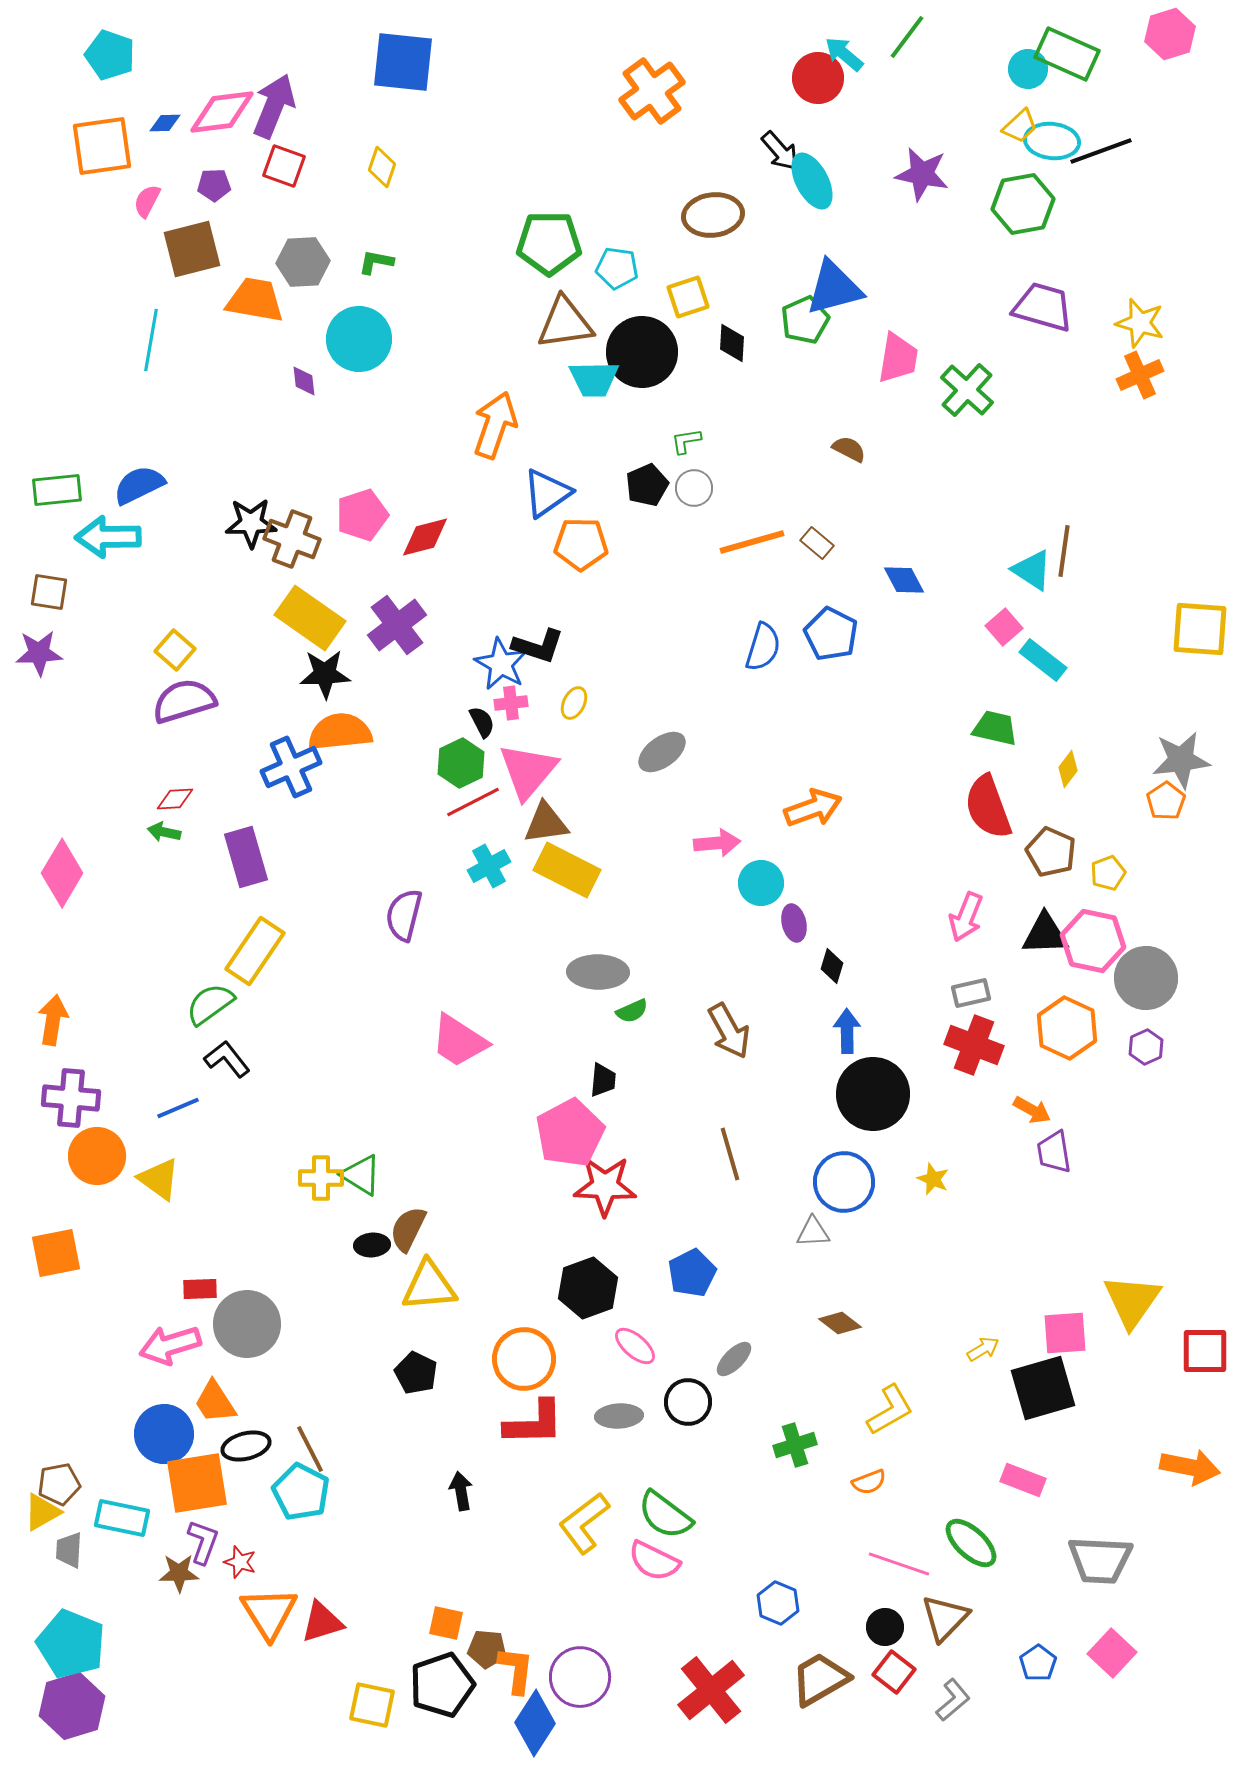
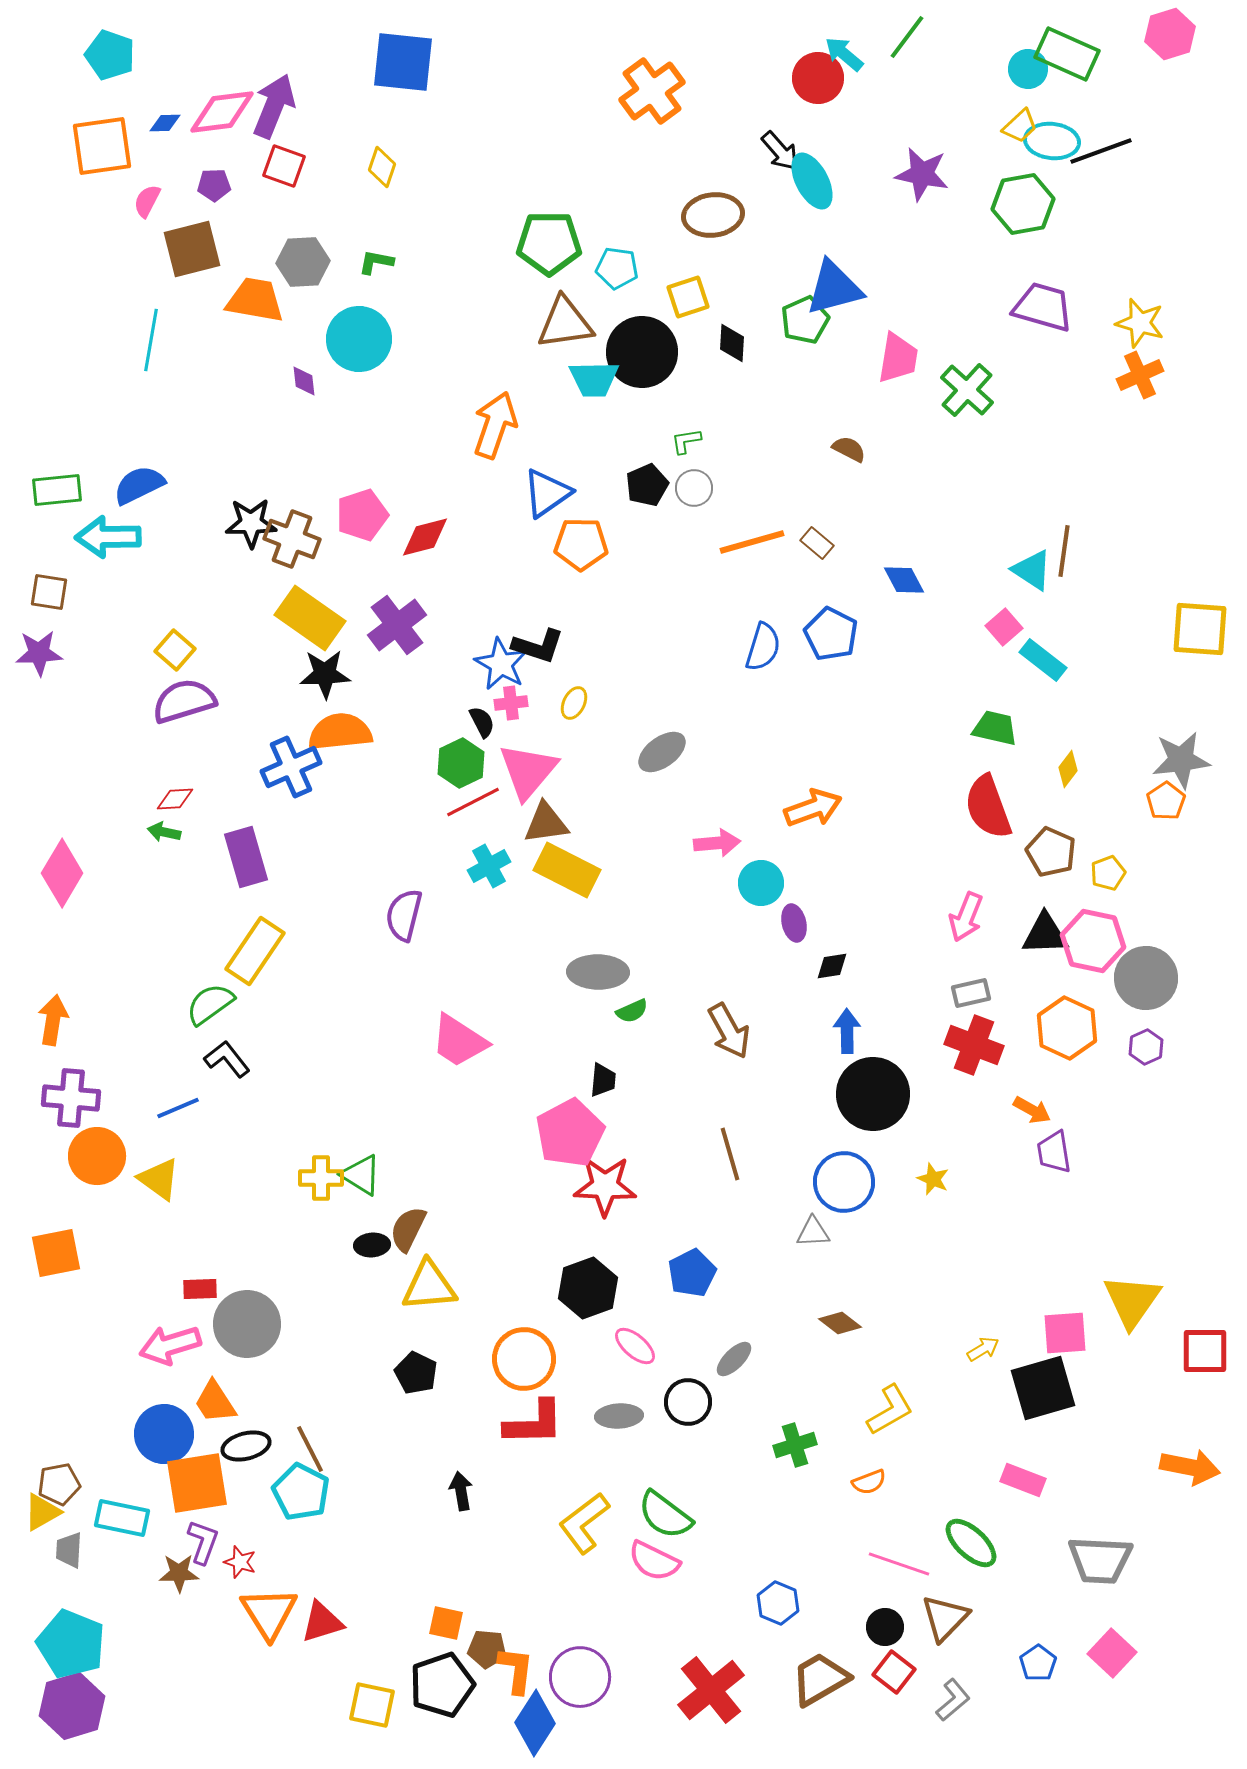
black diamond at (832, 966): rotated 64 degrees clockwise
